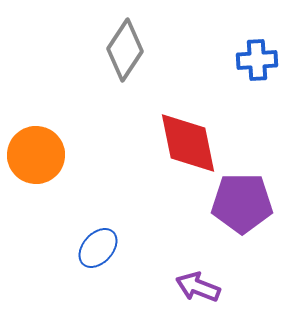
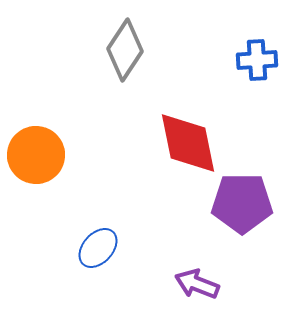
purple arrow: moved 1 px left, 3 px up
